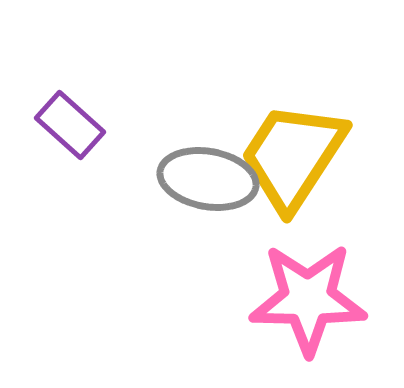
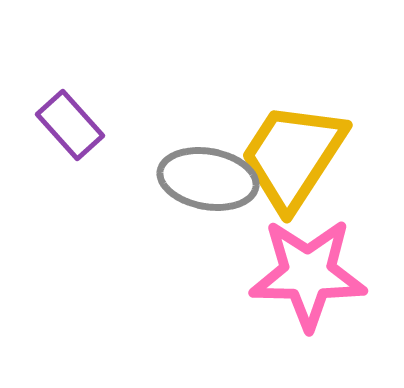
purple rectangle: rotated 6 degrees clockwise
pink star: moved 25 px up
